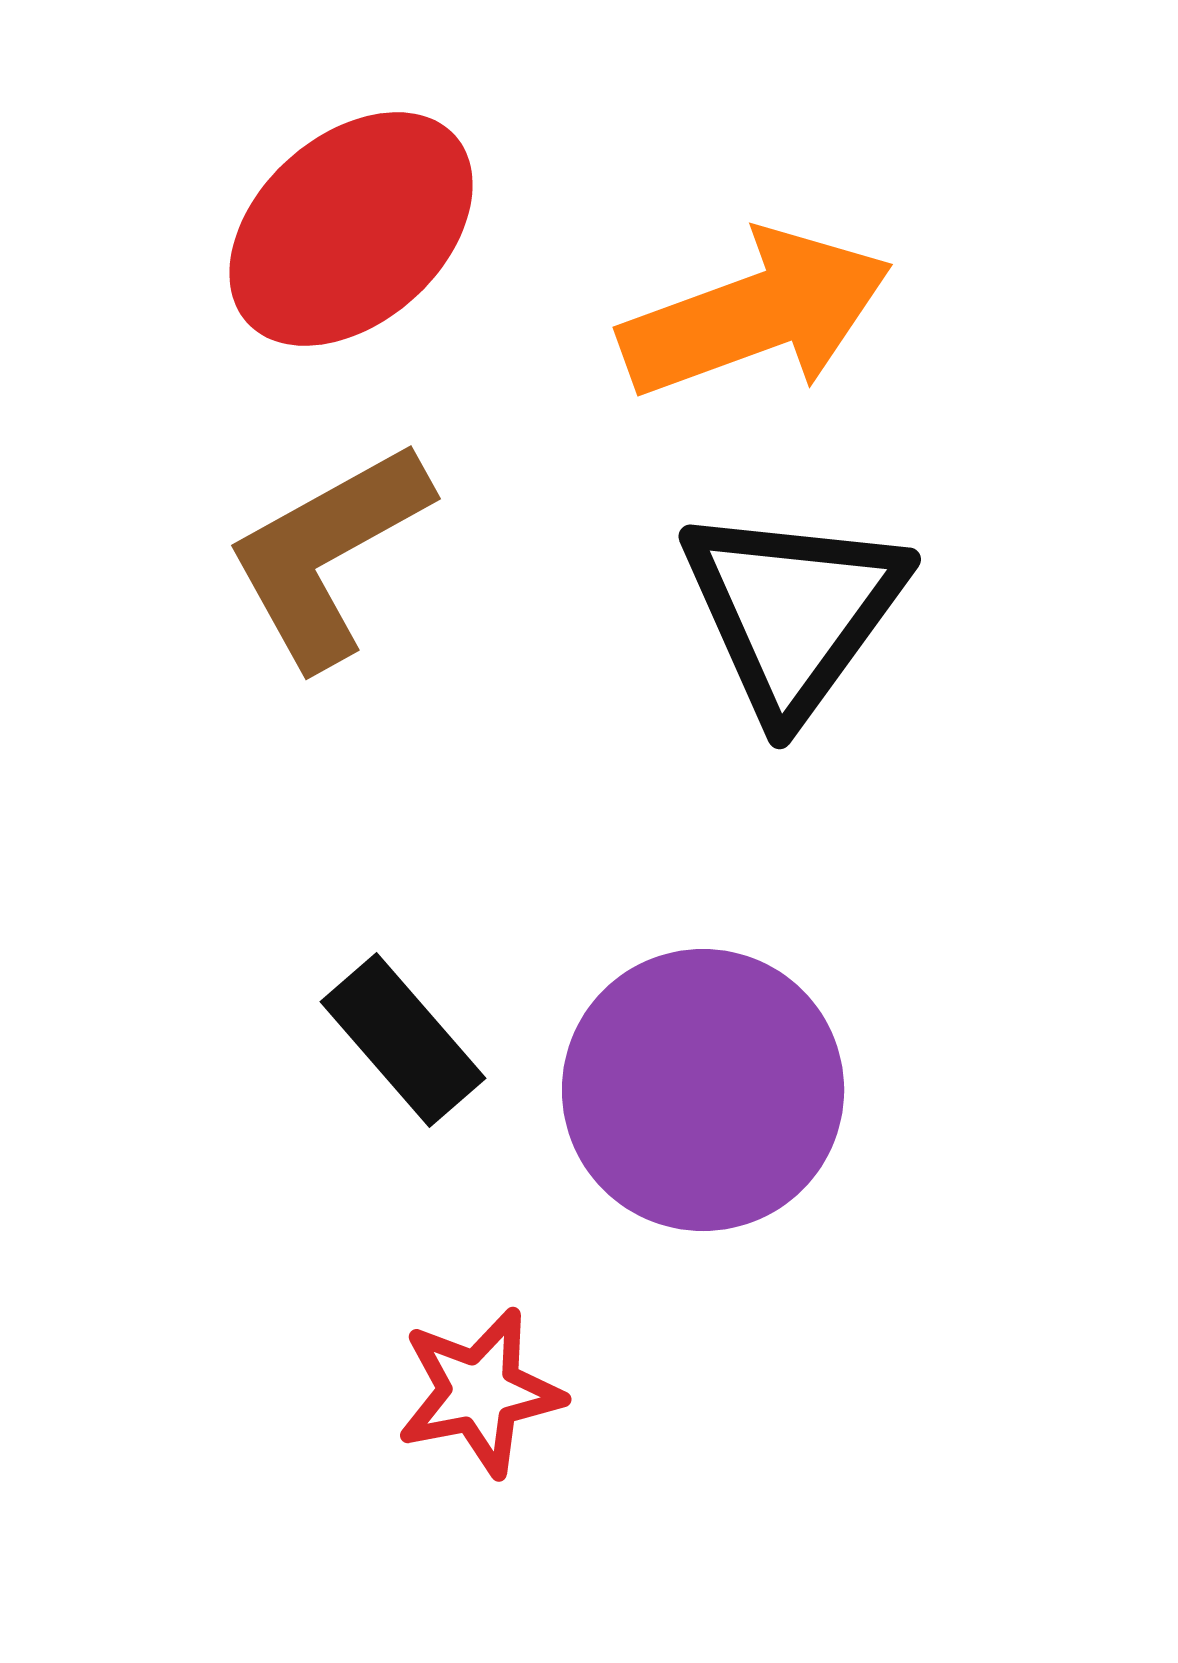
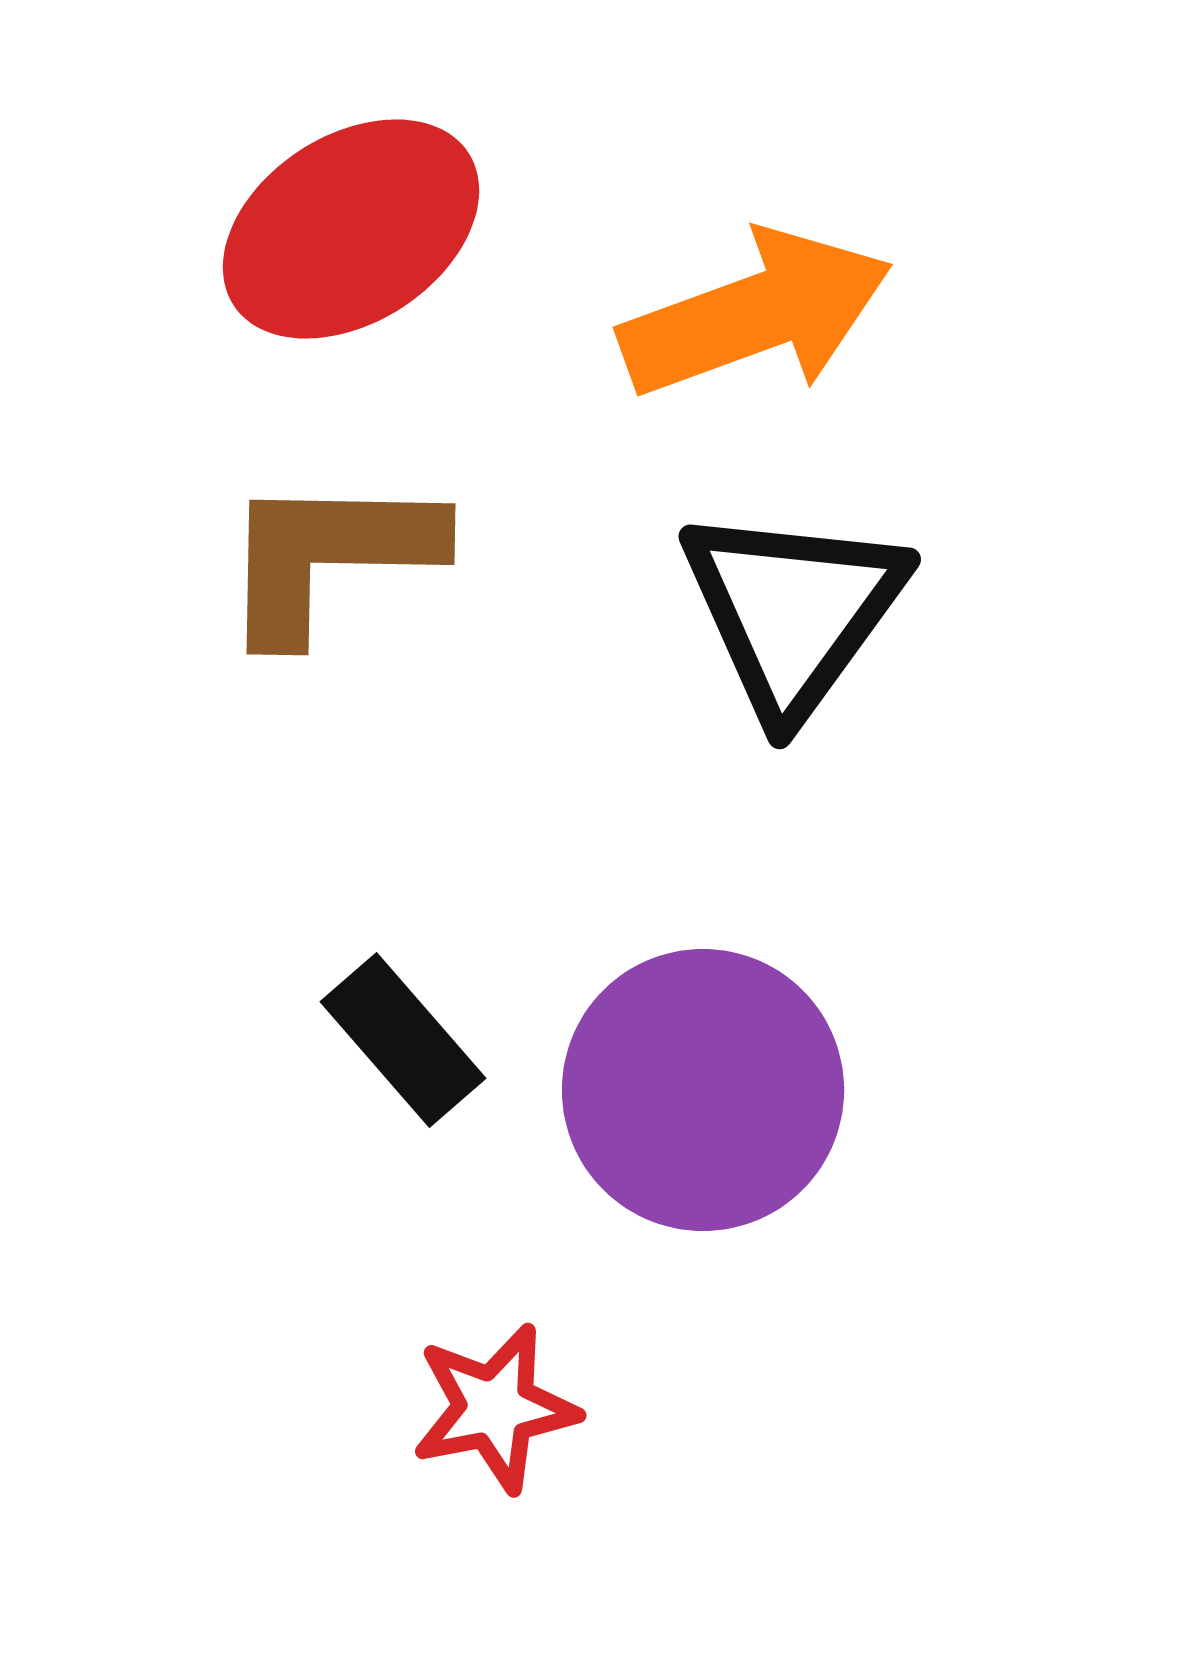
red ellipse: rotated 9 degrees clockwise
brown L-shape: moved 1 px right, 2 px down; rotated 30 degrees clockwise
red star: moved 15 px right, 16 px down
